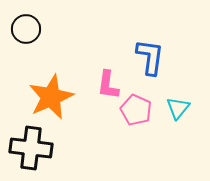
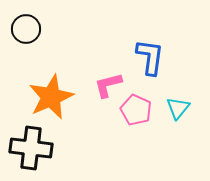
pink L-shape: rotated 68 degrees clockwise
